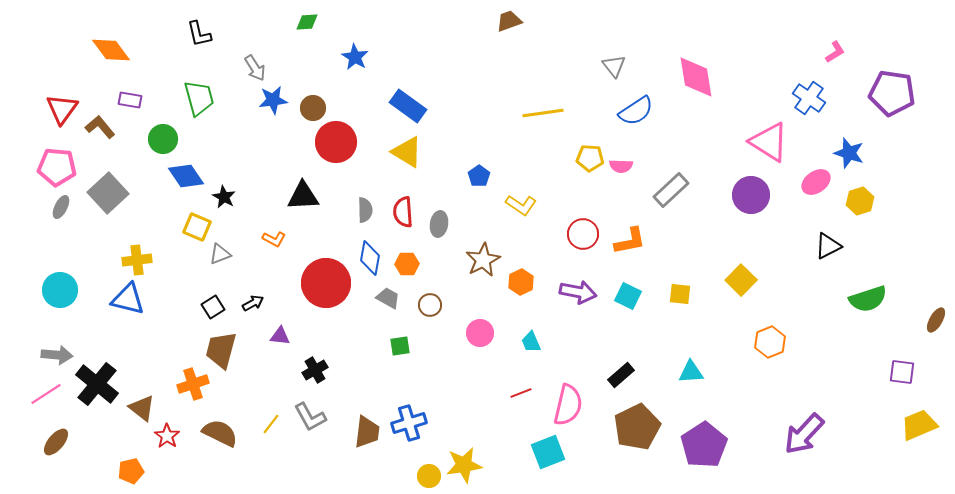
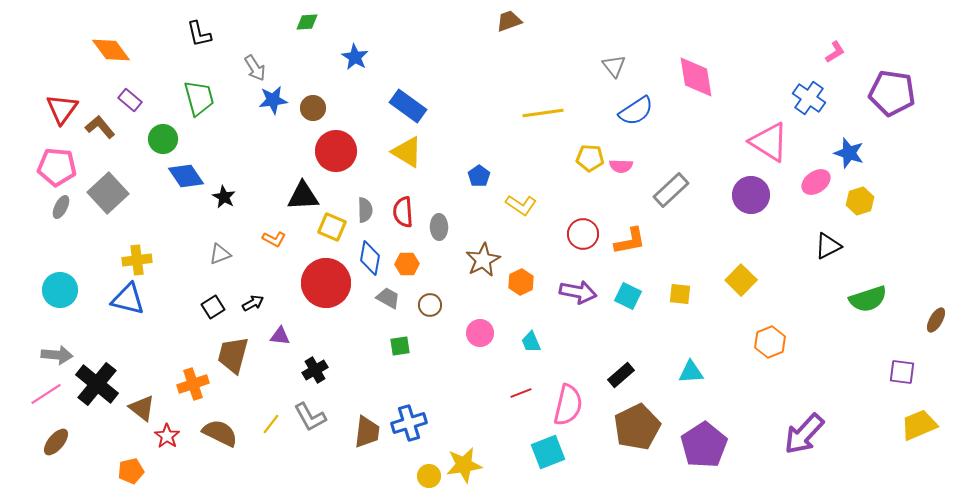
purple rectangle at (130, 100): rotated 30 degrees clockwise
red circle at (336, 142): moved 9 px down
gray ellipse at (439, 224): moved 3 px down; rotated 10 degrees counterclockwise
yellow square at (197, 227): moved 135 px right
brown trapezoid at (221, 350): moved 12 px right, 5 px down
